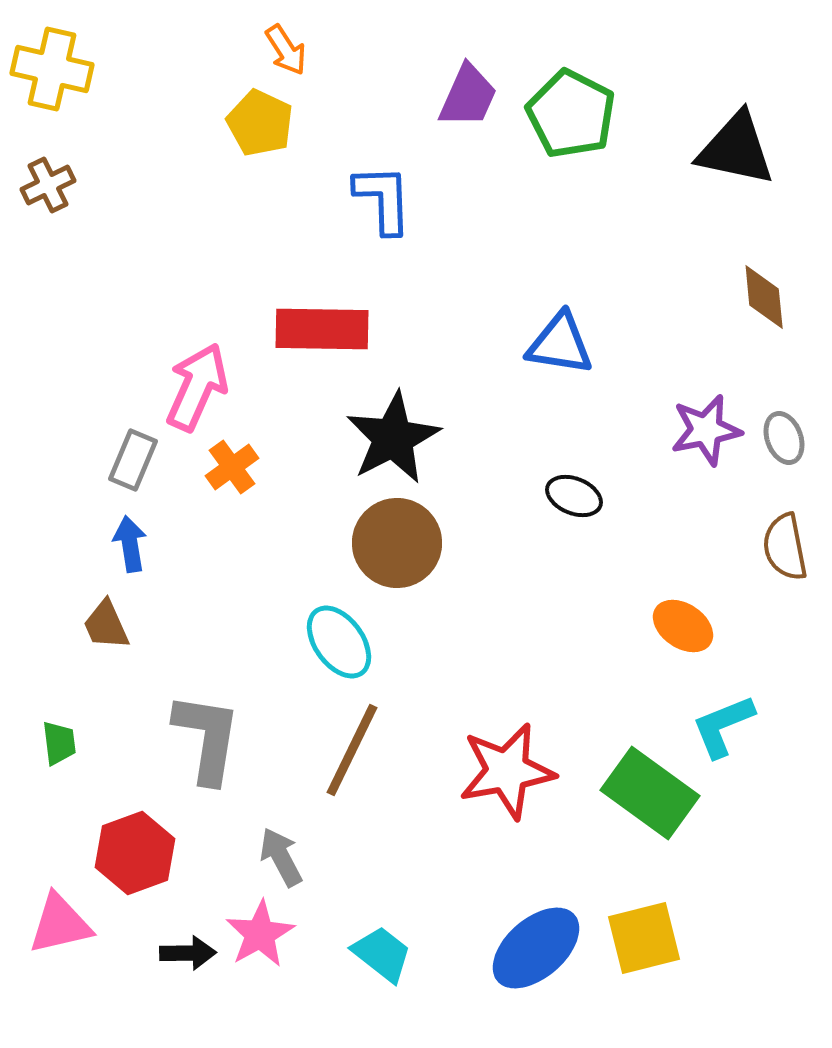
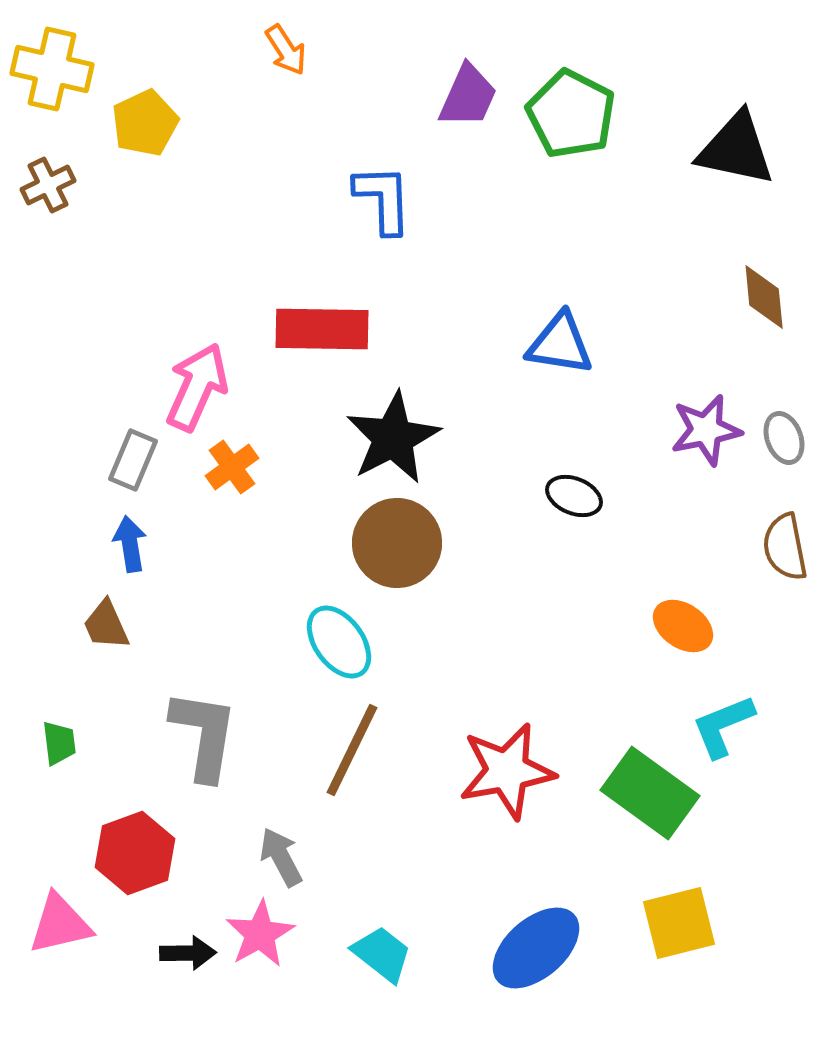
yellow pentagon: moved 115 px left; rotated 22 degrees clockwise
gray L-shape: moved 3 px left, 3 px up
yellow square: moved 35 px right, 15 px up
